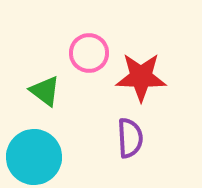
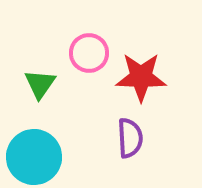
green triangle: moved 5 px left, 7 px up; rotated 28 degrees clockwise
